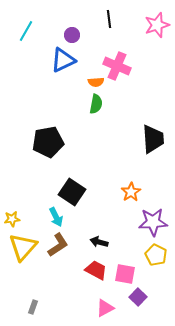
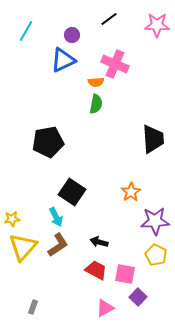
black line: rotated 60 degrees clockwise
pink star: rotated 20 degrees clockwise
pink cross: moved 2 px left, 2 px up
purple star: moved 2 px right, 1 px up
